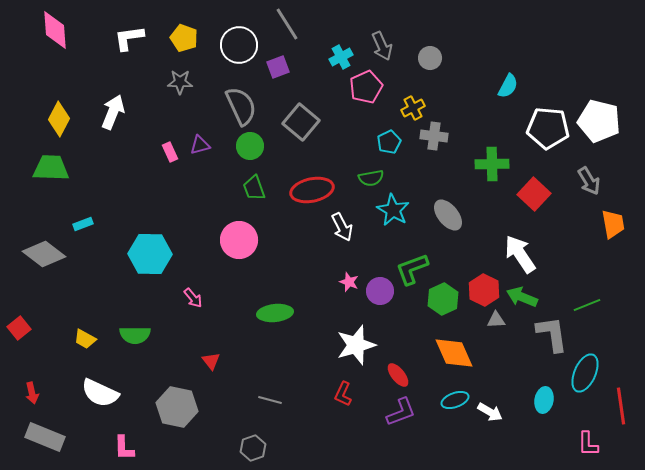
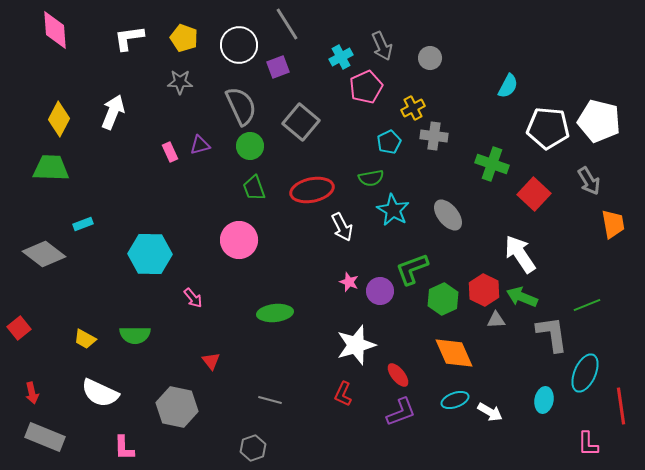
green cross at (492, 164): rotated 20 degrees clockwise
